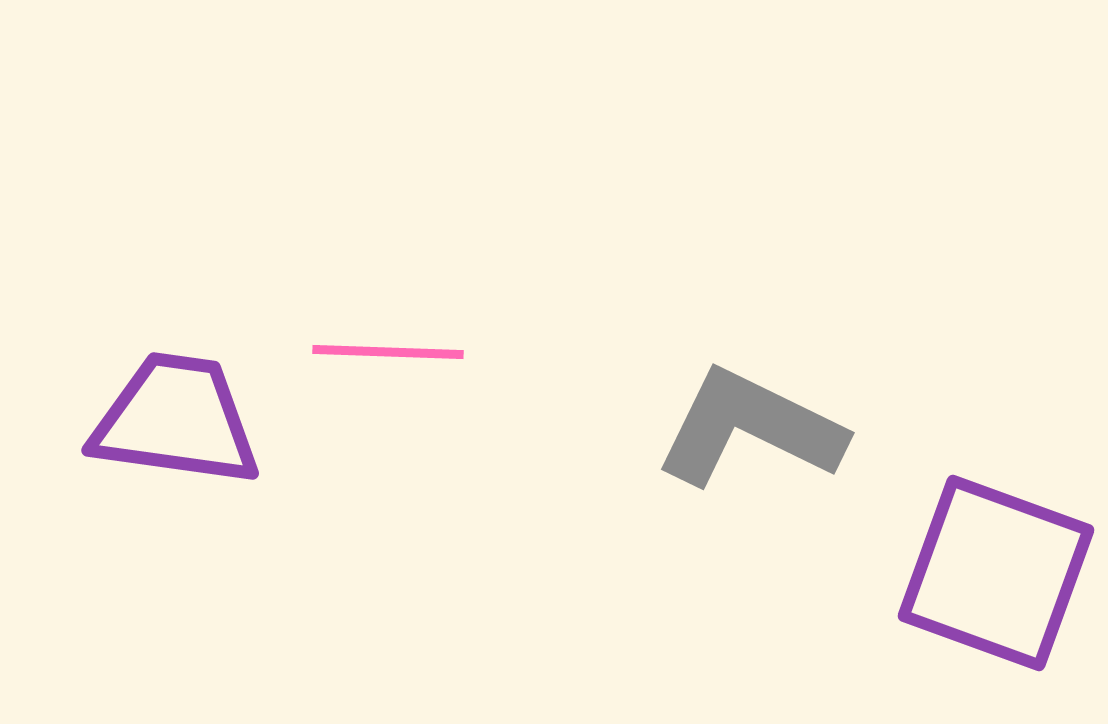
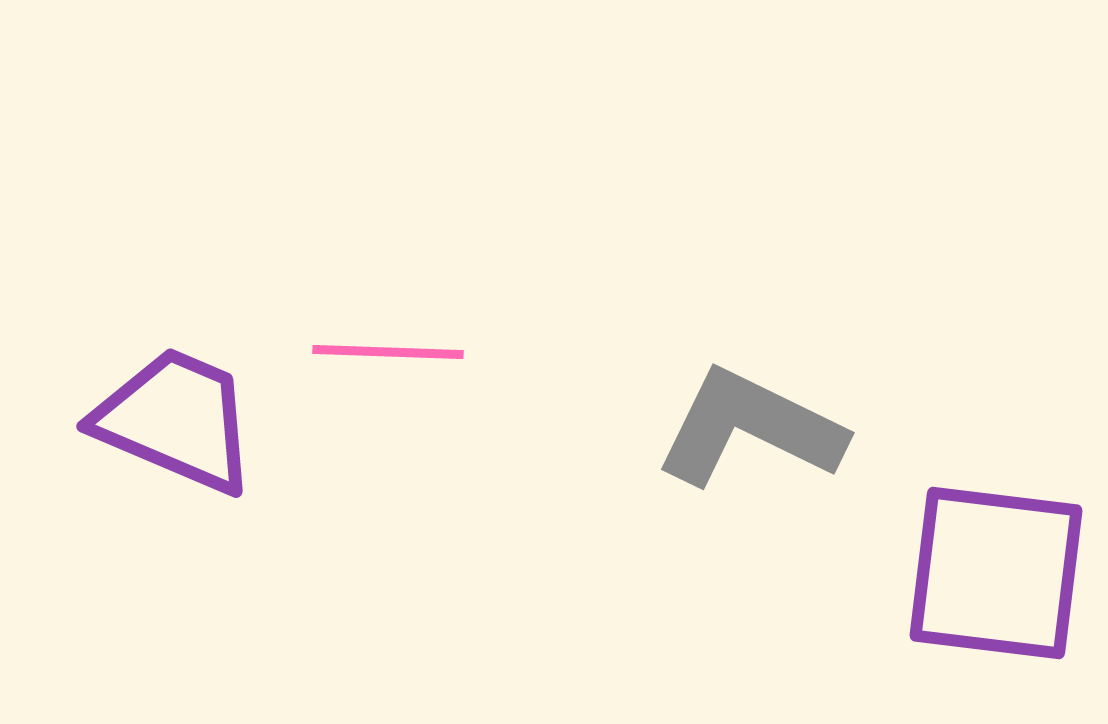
purple trapezoid: rotated 15 degrees clockwise
purple square: rotated 13 degrees counterclockwise
